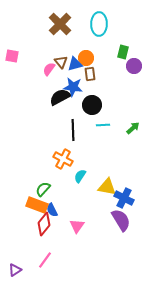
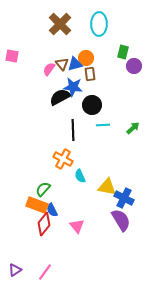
brown triangle: moved 1 px right, 2 px down
cyan semicircle: rotated 56 degrees counterclockwise
pink triangle: rotated 14 degrees counterclockwise
pink line: moved 12 px down
